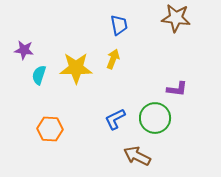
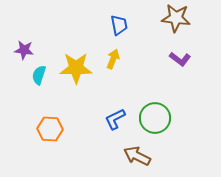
purple L-shape: moved 3 px right, 30 px up; rotated 30 degrees clockwise
